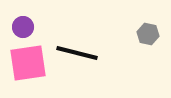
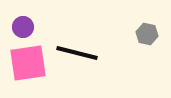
gray hexagon: moved 1 px left
